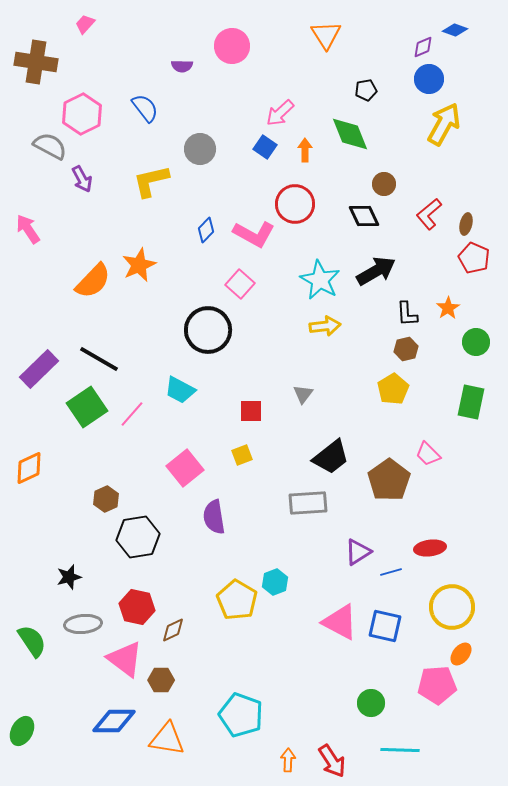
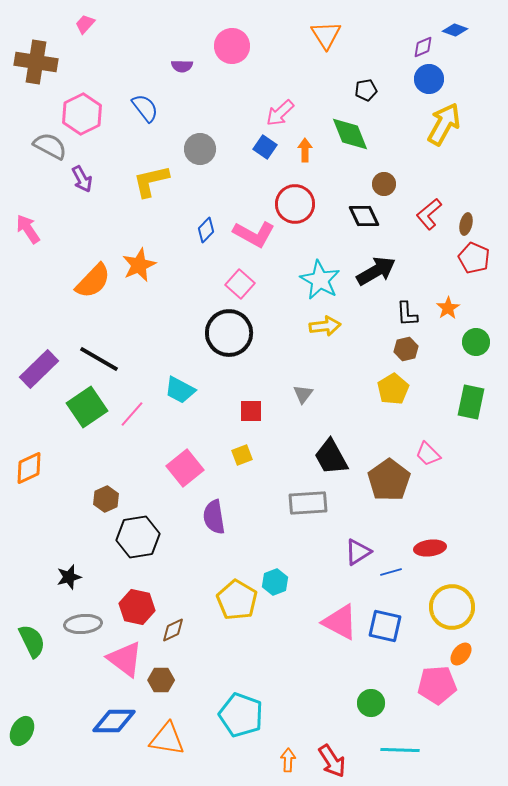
black circle at (208, 330): moved 21 px right, 3 px down
black trapezoid at (331, 457): rotated 99 degrees clockwise
green semicircle at (32, 641): rotated 8 degrees clockwise
